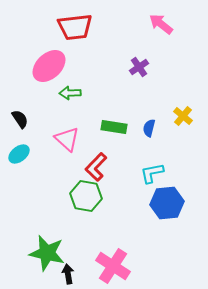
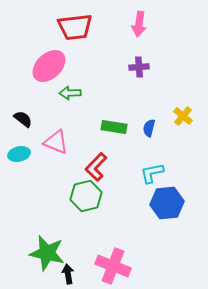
pink arrow: moved 22 px left; rotated 120 degrees counterclockwise
purple cross: rotated 30 degrees clockwise
black semicircle: moved 3 px right; rotated 18 degrees counterclockwise
pink triangle: moved 11 px left, 3 px down; rotated 20 degrees counterclockwise
cyan ellipse: rotated 25 degrees clockwise
green hexagon: rotated 24 degrees counterclockwise
pink cross: rotated 12 degrees counterclockwise
